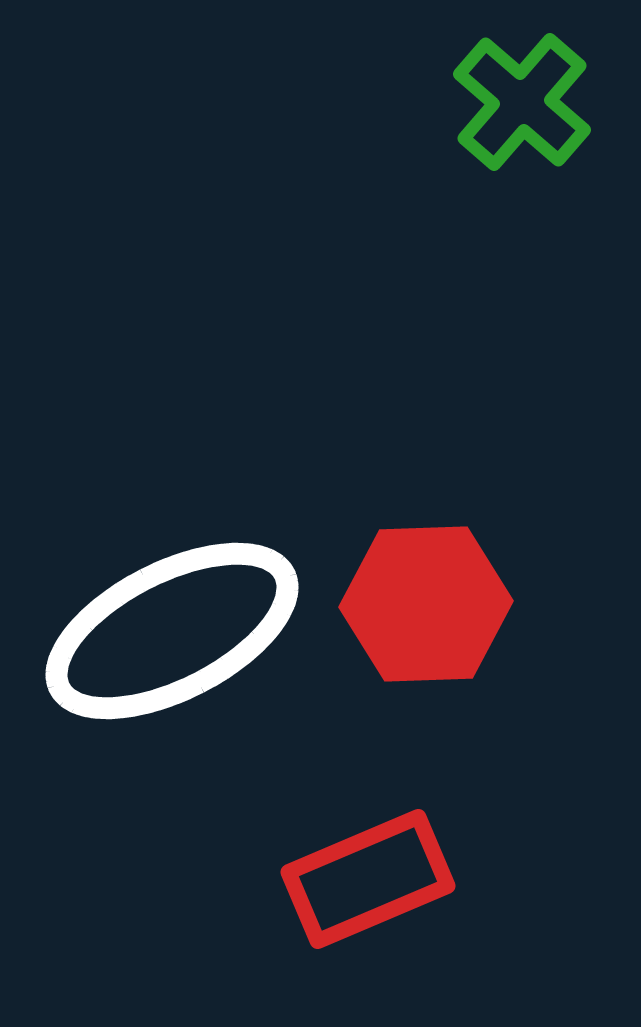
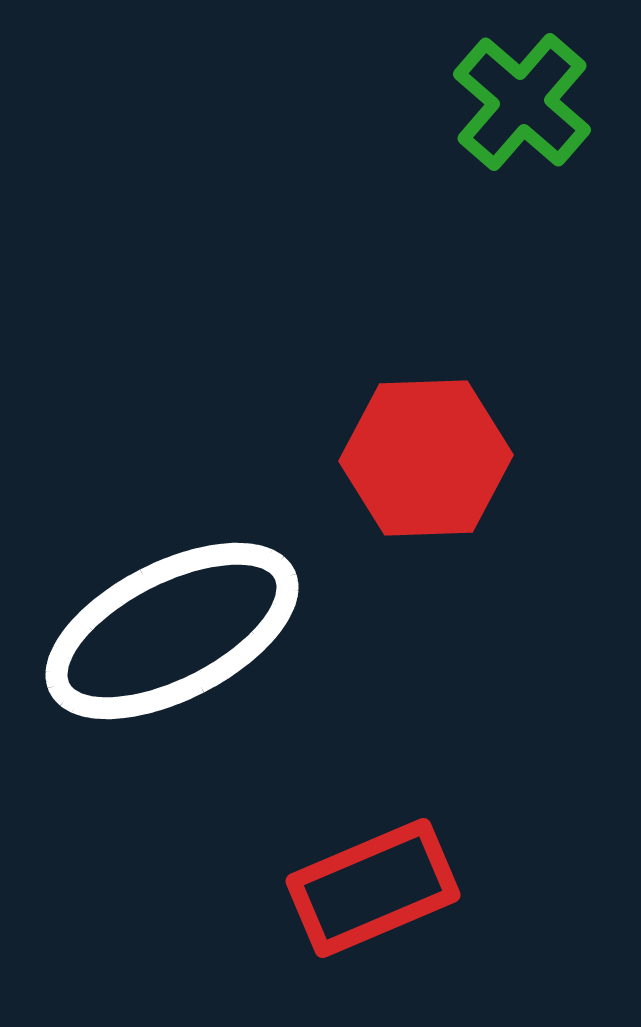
red hexagon: moved 146 px up
red rectangle: moved 5 px right, 9 px down
